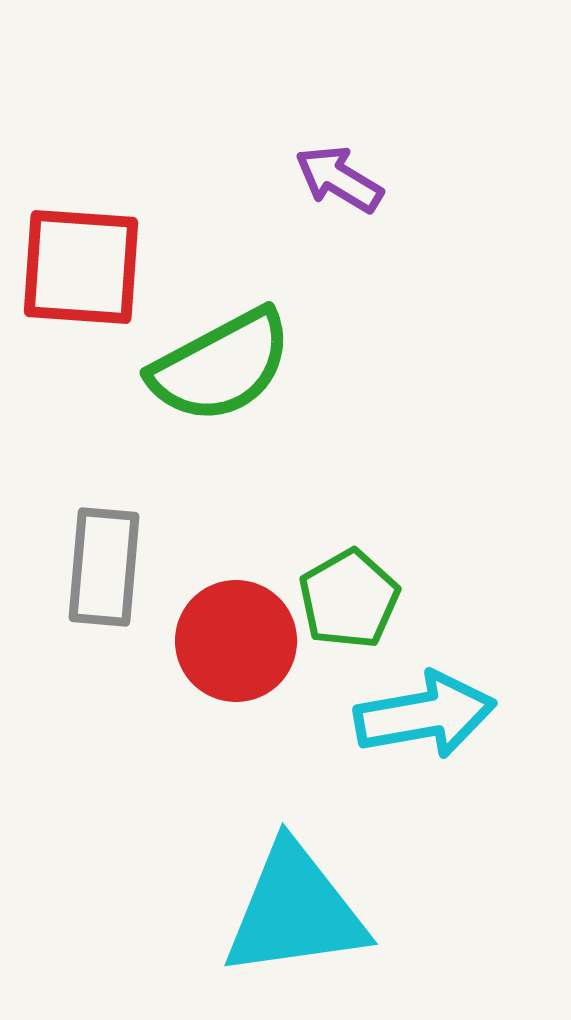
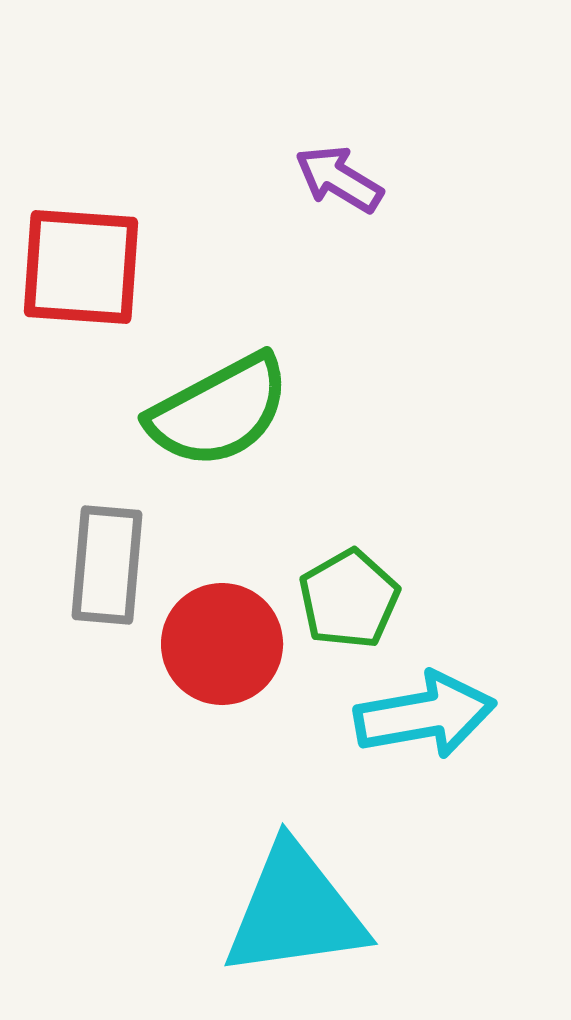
green semicircle: moved 2 px left, 45 px down
gray rectangle: moved 3 px right, 2 px up
red circle: moved 14 px left, 3 px down
